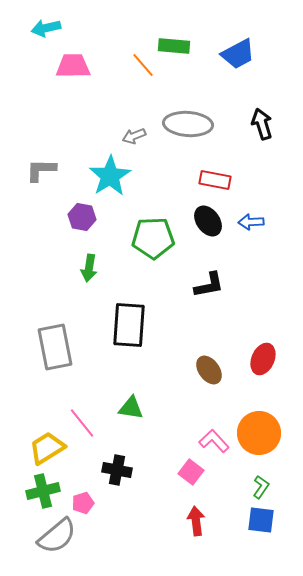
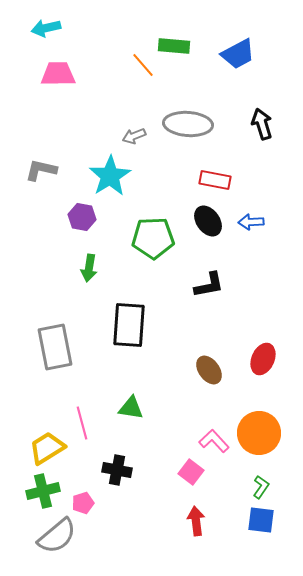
pink trapezoid: moved 15 px left, 8 px down
gray L-shape: rotated 12 degrees clockwise
pink line: rotated 24 degrees clockwise
